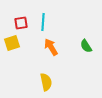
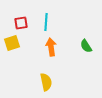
cyan line: moved 3 px right
orange arrow: rotated 24 degrees clockwise
